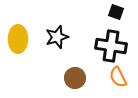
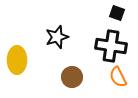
black square: moved 1 px right, 1 px down
yellow ellipse: moved 1 px left, 21 px down
brown circle: moved 3 px left, 1 px up
